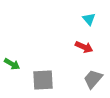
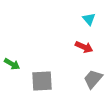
gray square: moved 1 px left, 1 px down
